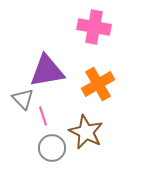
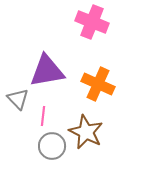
pink cross: moved 2 px left, 5 px up; rotated 12 degrees clockwise
orange cross: rotated 36 degrees counterclockwise
gray triangle: moved 5 px left
pink line: rotated 24 degrees clockwise
gray circle: moved 2 px up
